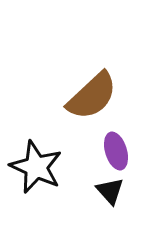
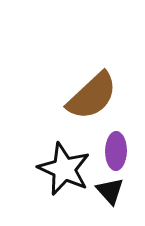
purple ellipse: rotated 18 degrees clockwise
black star: moved 28 px right, 2 px down
